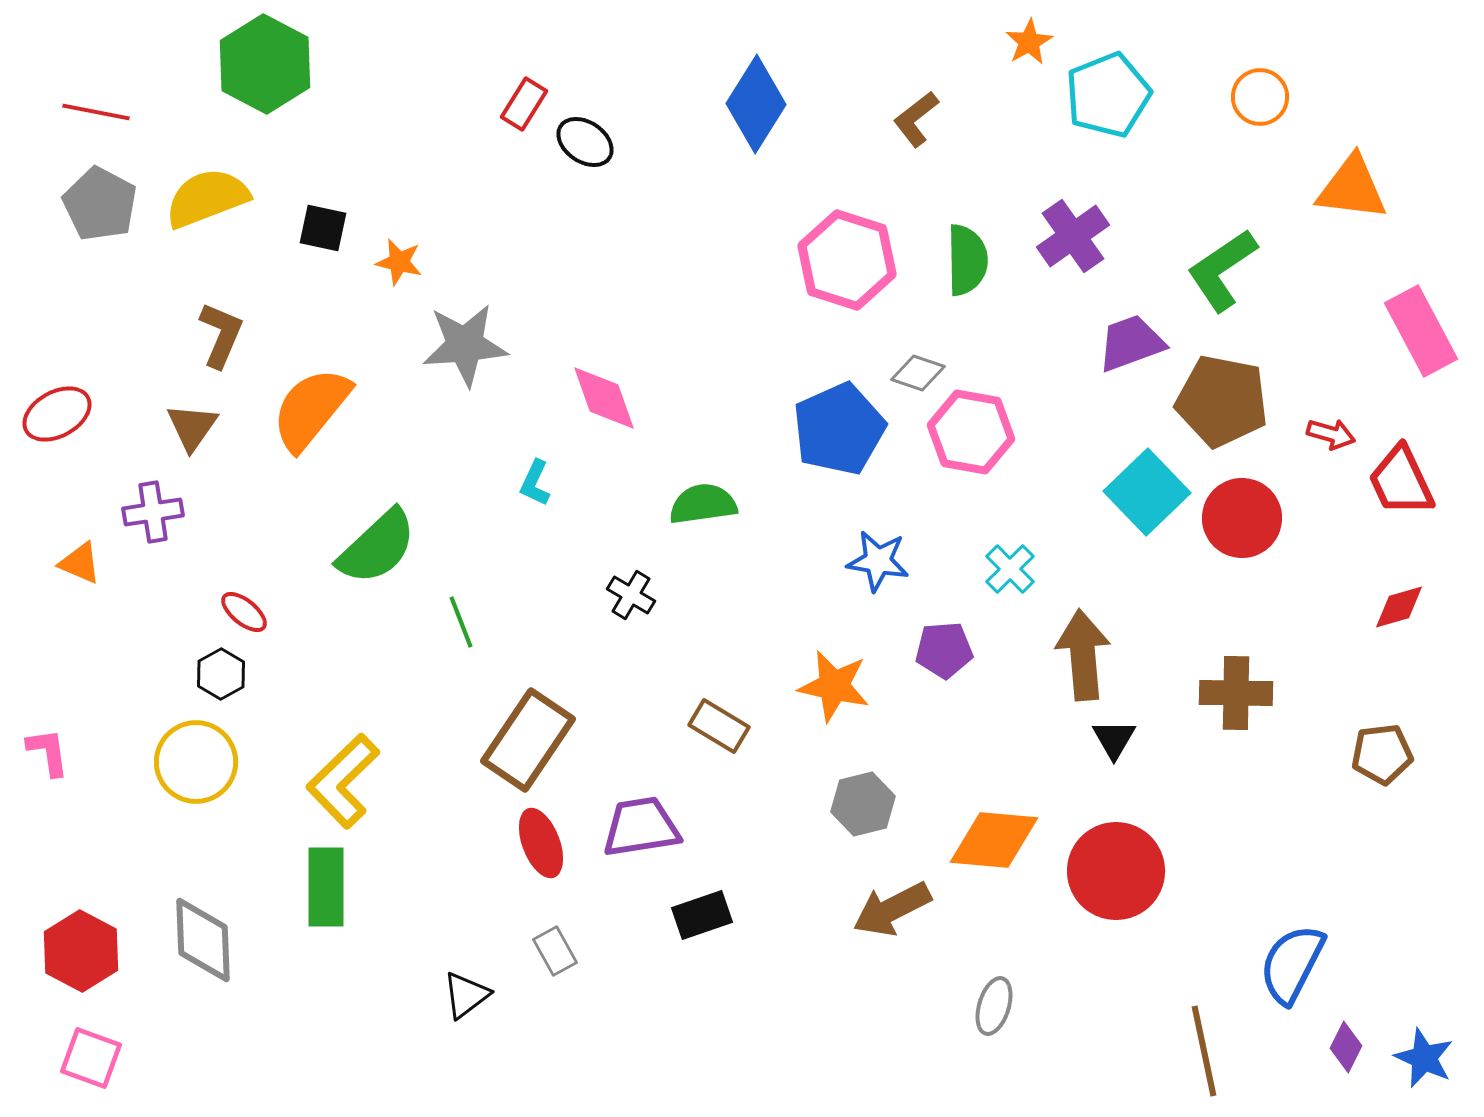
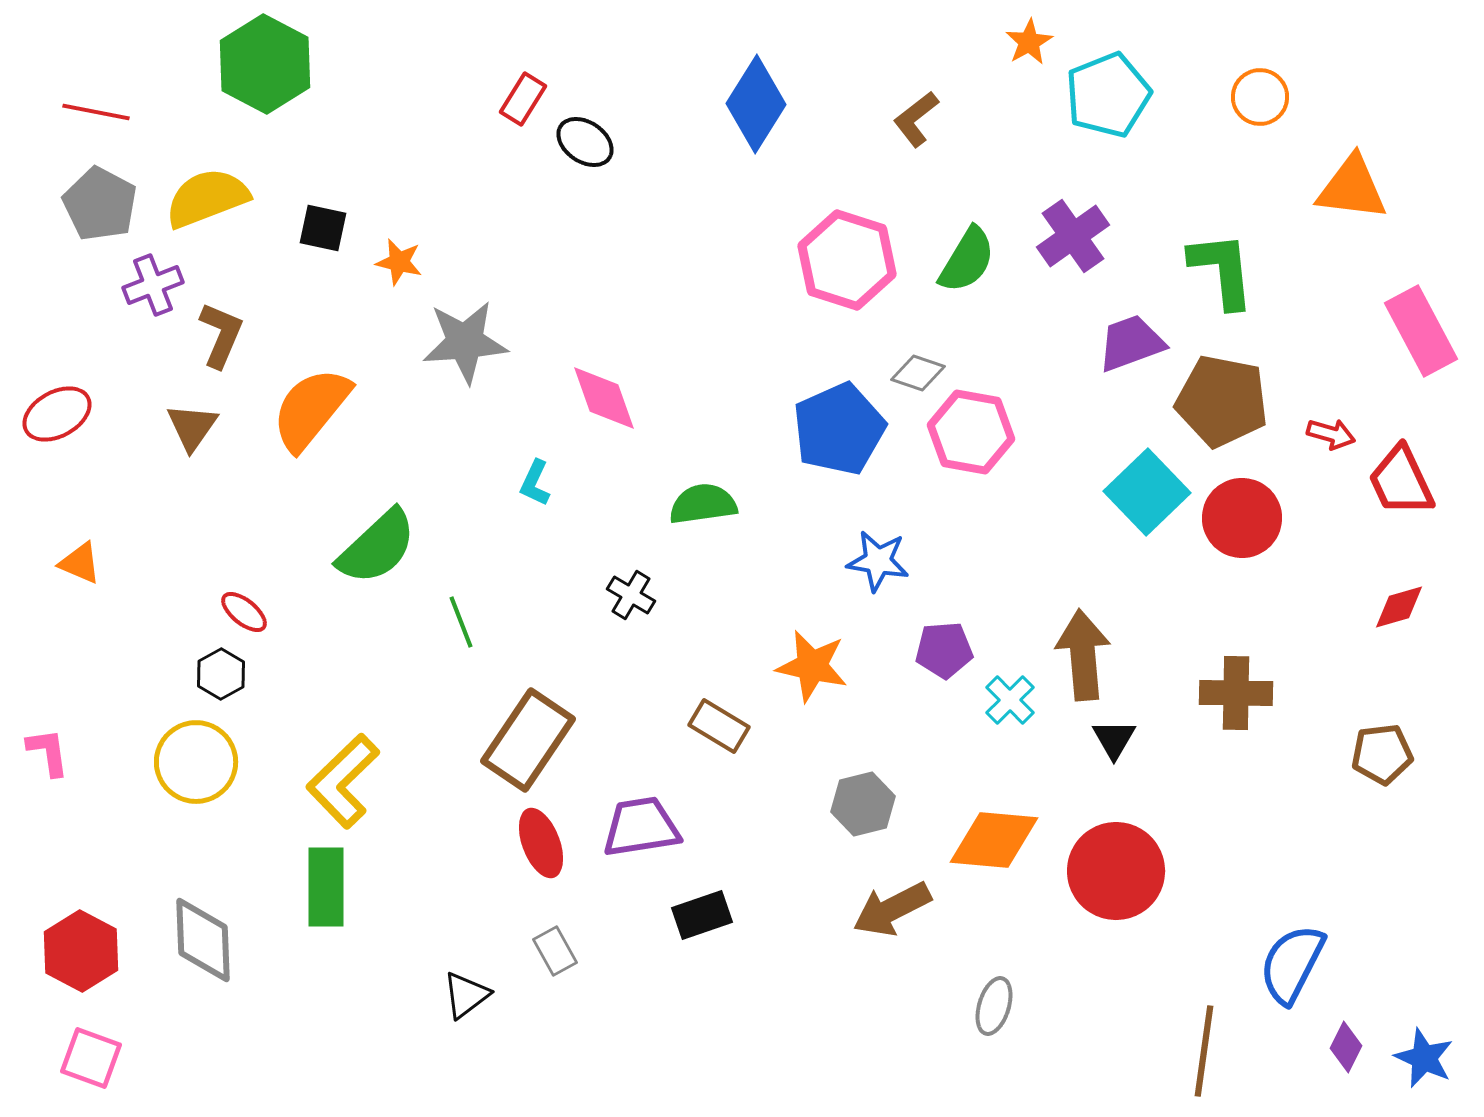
red rectangle at (524, 104): moved 1 px left, 5 px up
green semicircle at (967, 260): rotated 32 degrees clockwise
green L-shape at (1222, 270): rotated 118 degrees clockwise
gray star at (465, 345): moved 3 px up
purple cross at (153, 512): moved 227 px up; rotated 12 degrees counterclockwise
cyan cross at (1010, 569): moved 131 px down
orange star at (834, 686): moved 22 px left, 20 px up
brown line at (1204, 1051): rotated 20 degrees clockwise
